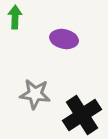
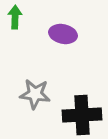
purple ellipse: moved 1 px left, 5 px up
black cross: rotated 30 degrees clockwise
